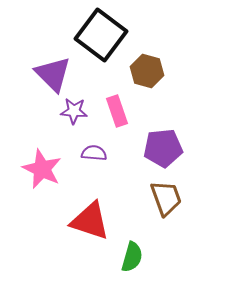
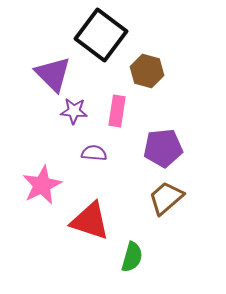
pink rectangle: rotated 28 degrees clockwise
pink star: moved 16 px down; rotated 21 degrees clockwise
brown trapezoid: rotated 111 degrees counterclockwise
